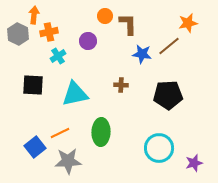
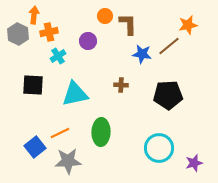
orange star: moved 2 px down
